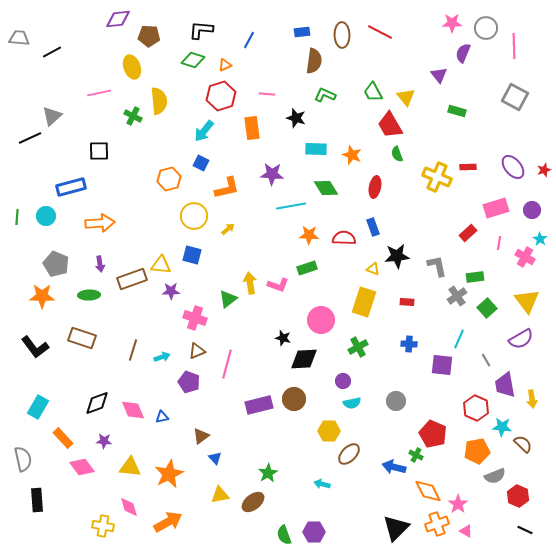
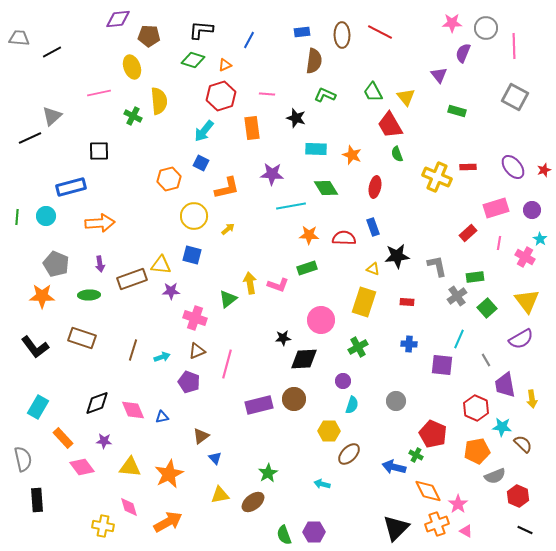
black star at (283, 338): rotated 21 degrees counterclockwise
cyan semicircle at (352, 403): moved 2 px down; rotated 60 degrees counterclockwise
